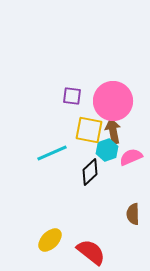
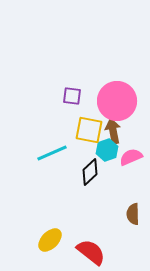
pink circle: moved 4 px right
